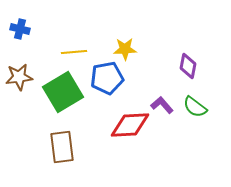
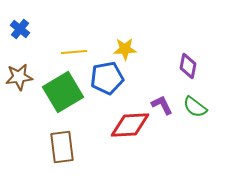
blue cross: rotated 24 degrees clockwise
purple L-shape: rotated 15 degrees clockwise
